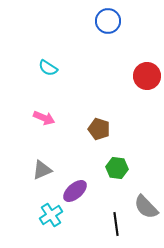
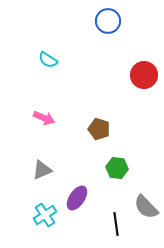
cyan semicircle: moved 8 px up
red circle: moved 3 px left, 1 px up
purple ellipse: moved 2 px right, 7 px down; rotated 15 degrees counterclockwise
cyan cross: moved 6 px left
